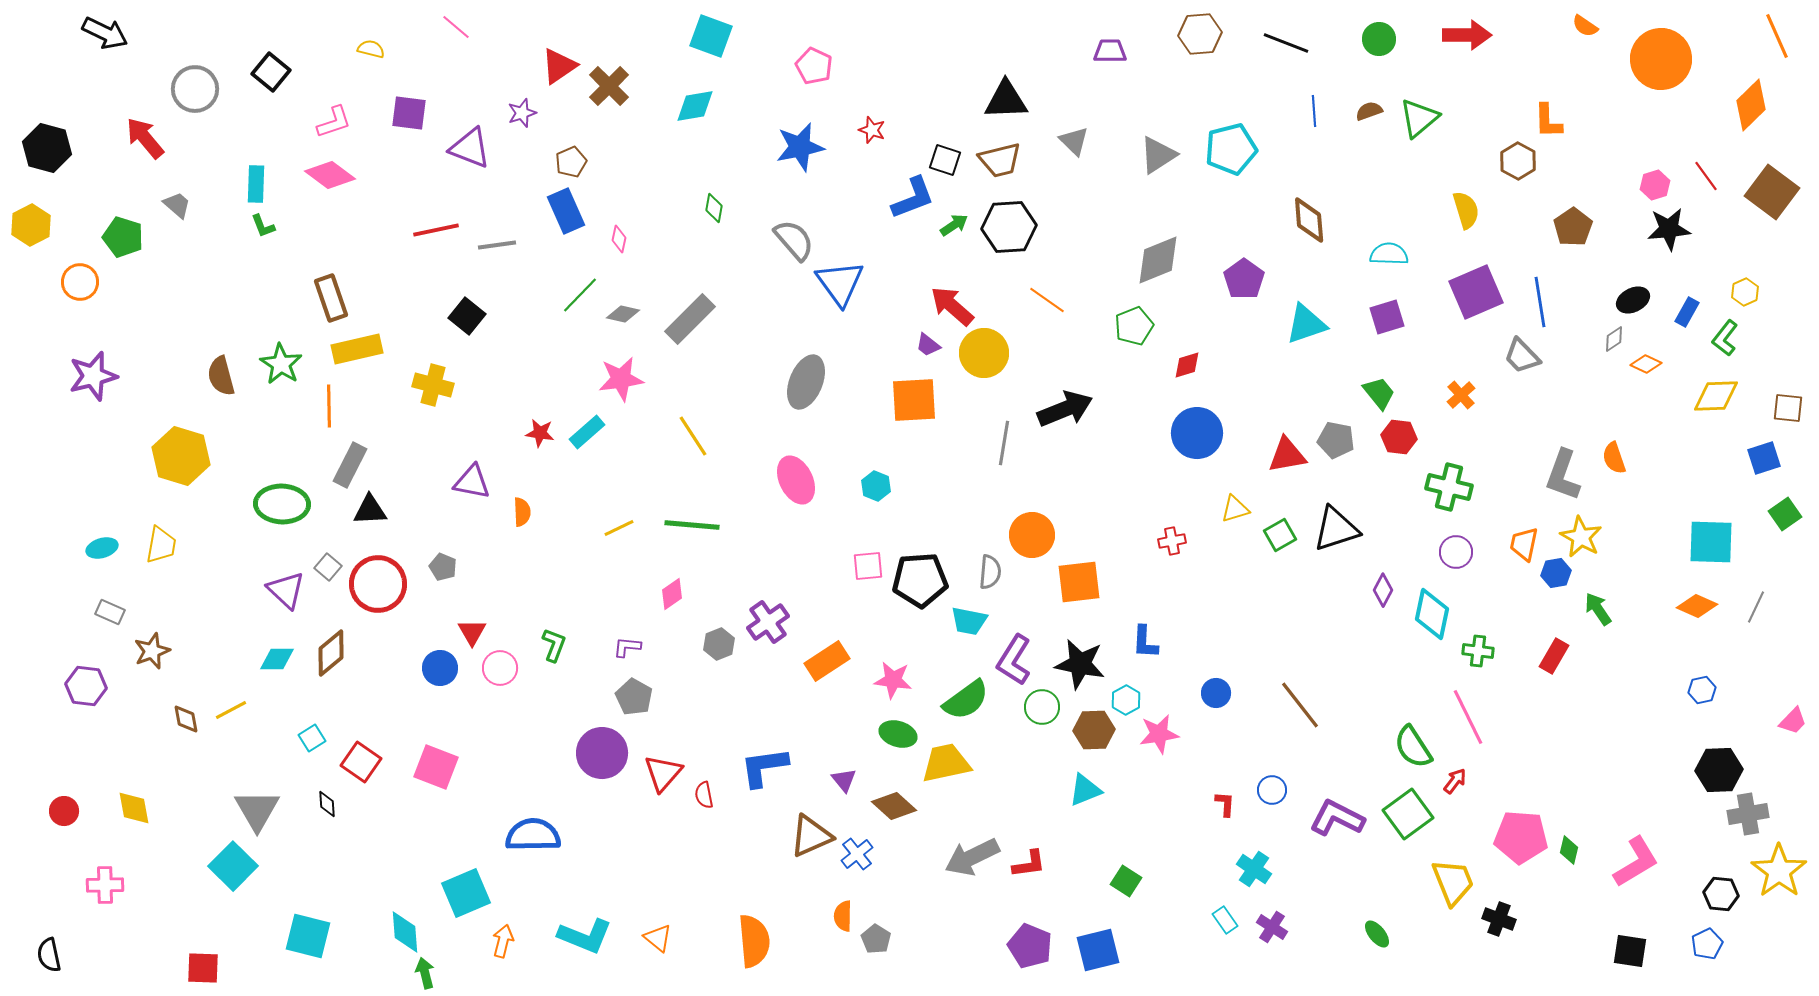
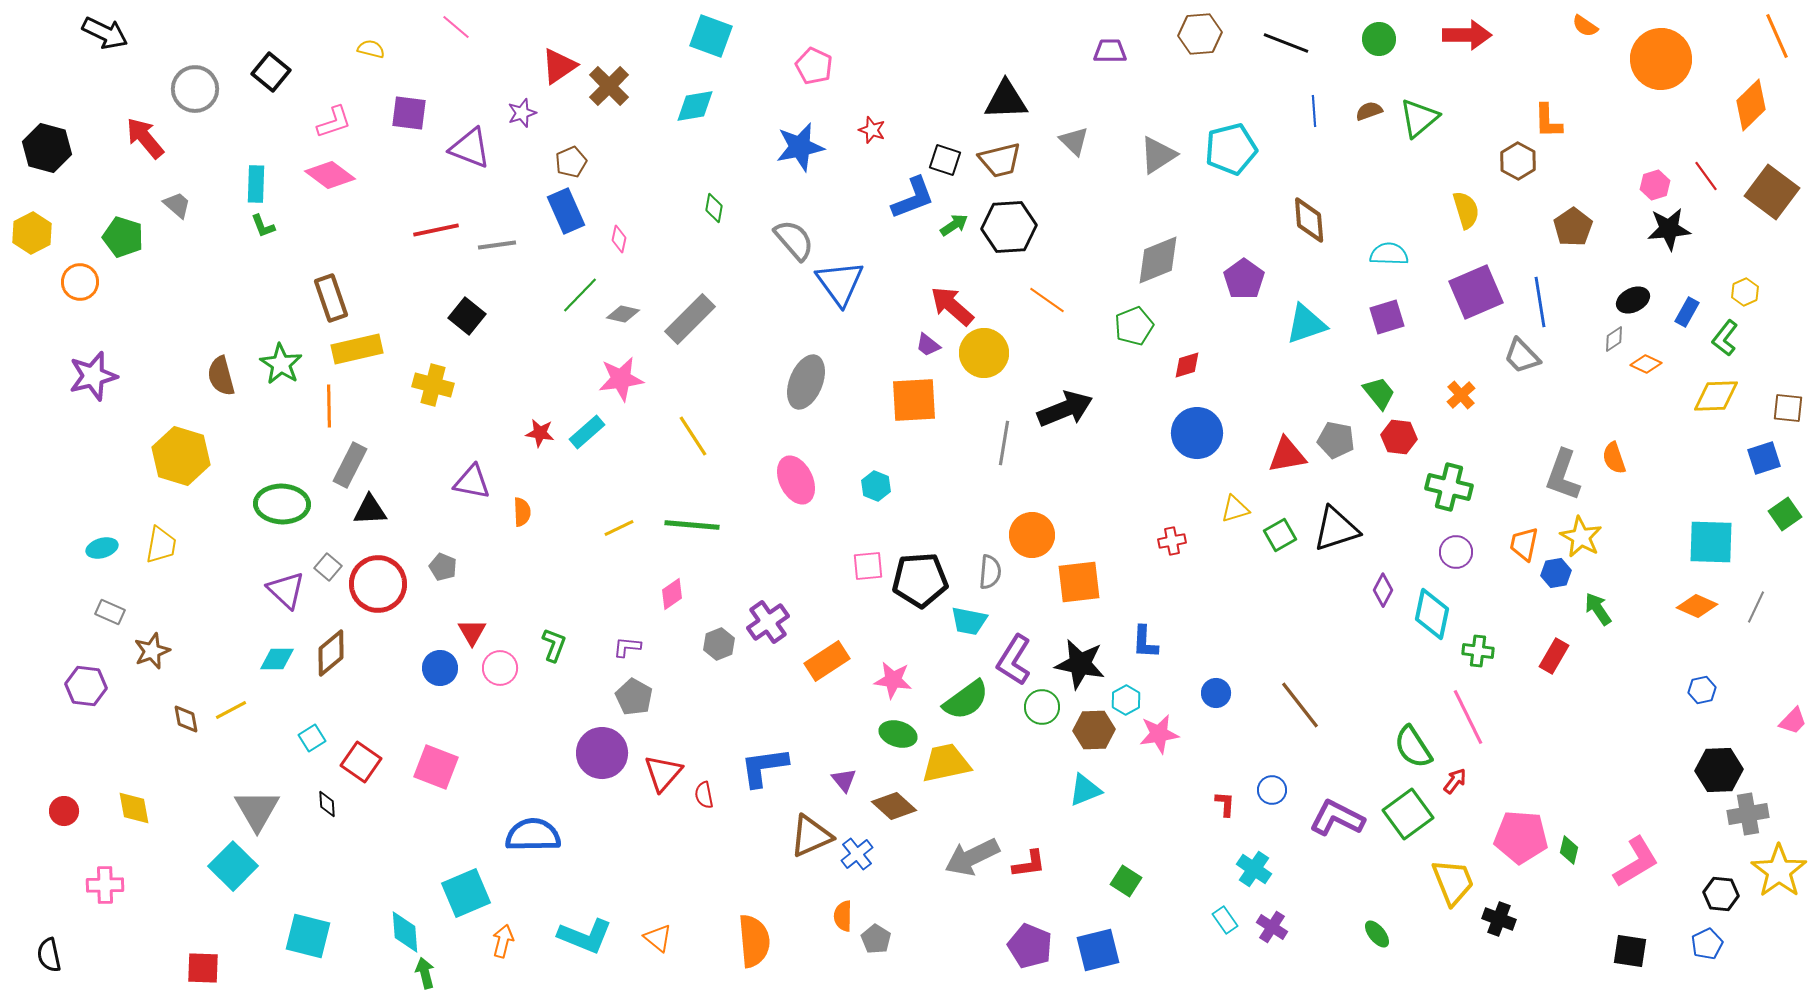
yellow hexagon at (31, 225): moved 1 px right, 8 px down
